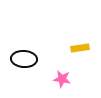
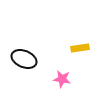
black ellipse: rotated 20 degrees clockwise
